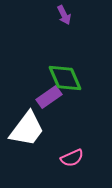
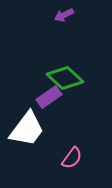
purple arrow: rotated 90 degrees clockwise
green diamond: rotated 24 degrees counterclockwise
pink semicircle: rotated 30 degrees counterclockwise
